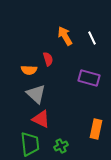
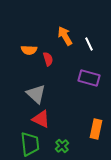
white line: moved 3 px left, 6 px down
orange semicircle: moved 20 px up
green cross: moved 1 px right; rotated 16 degrees counterclockwise
